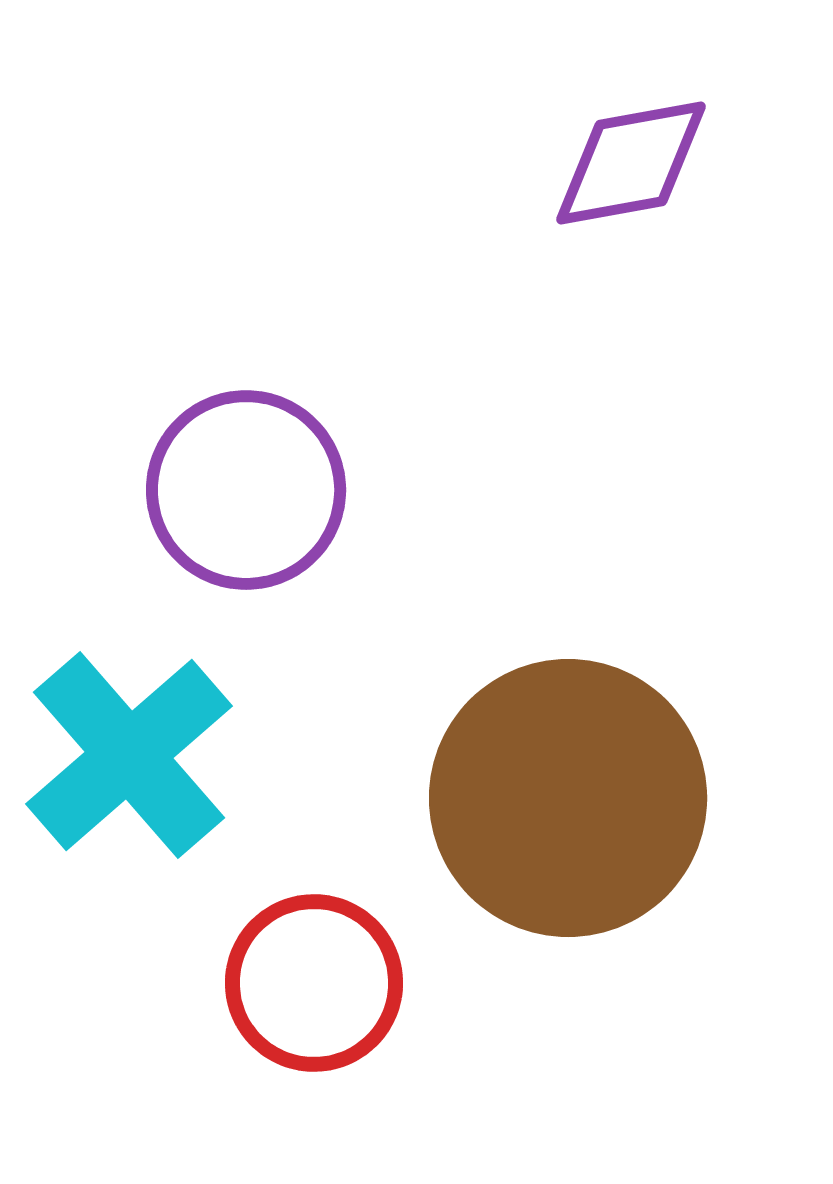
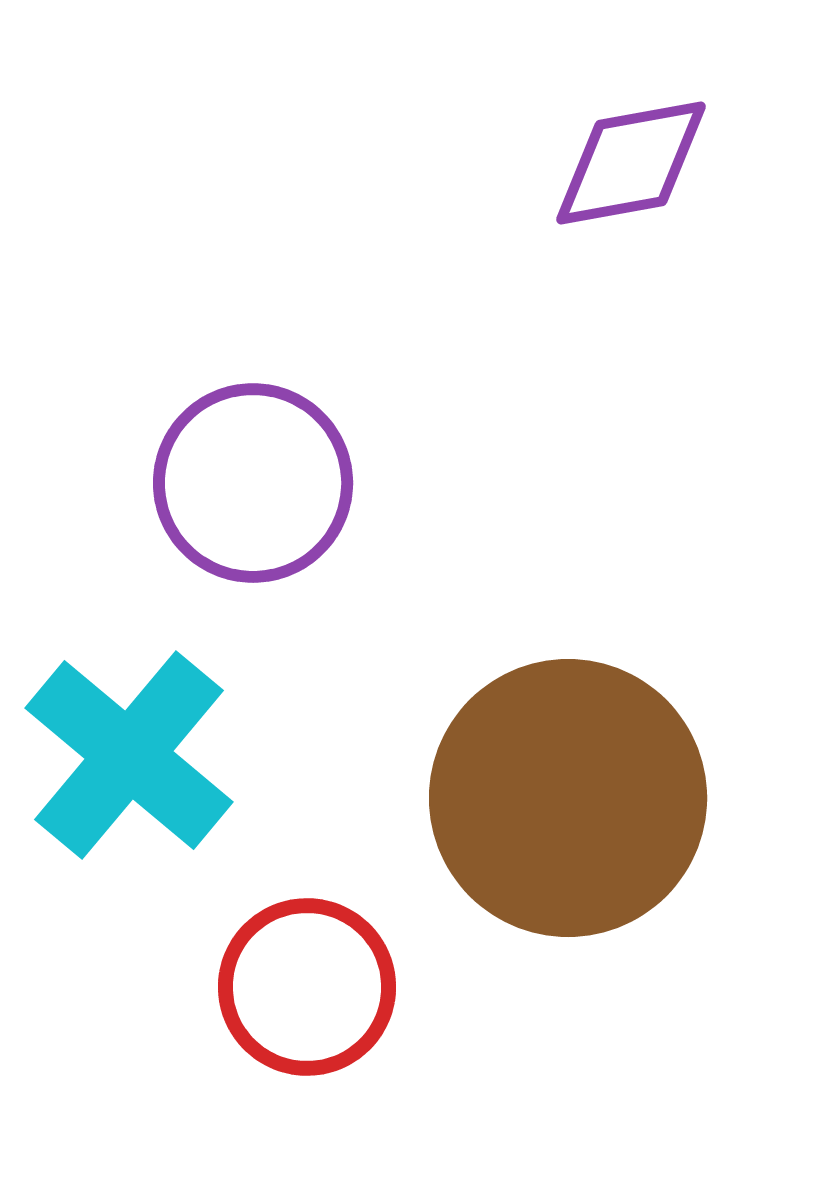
purple circle: moved 7 px right, 7 px up
cyan cross: rotated 9 degrees counterclockwise
red circle: moved 7 px left, 4 px down
